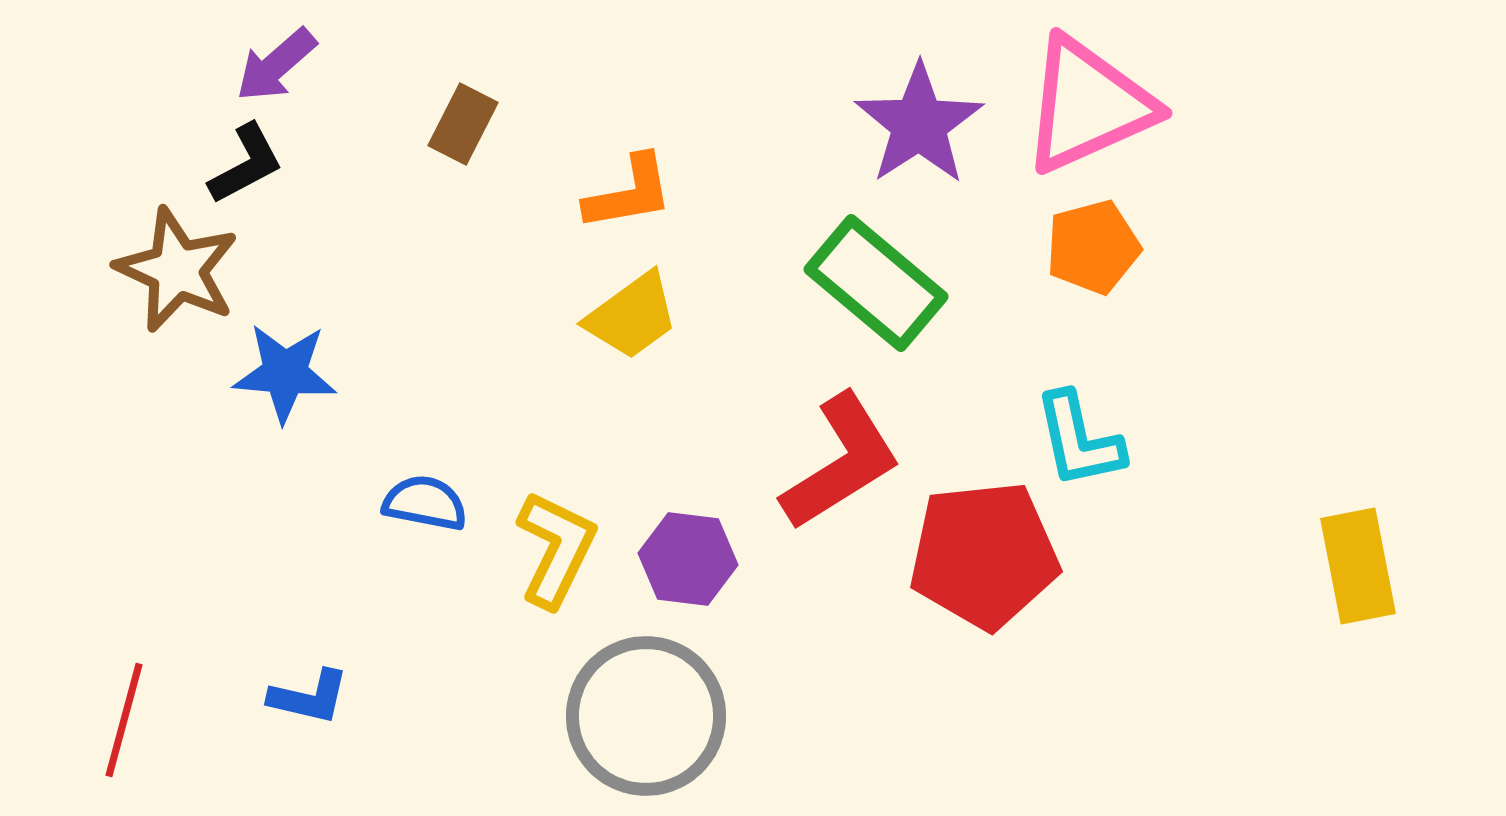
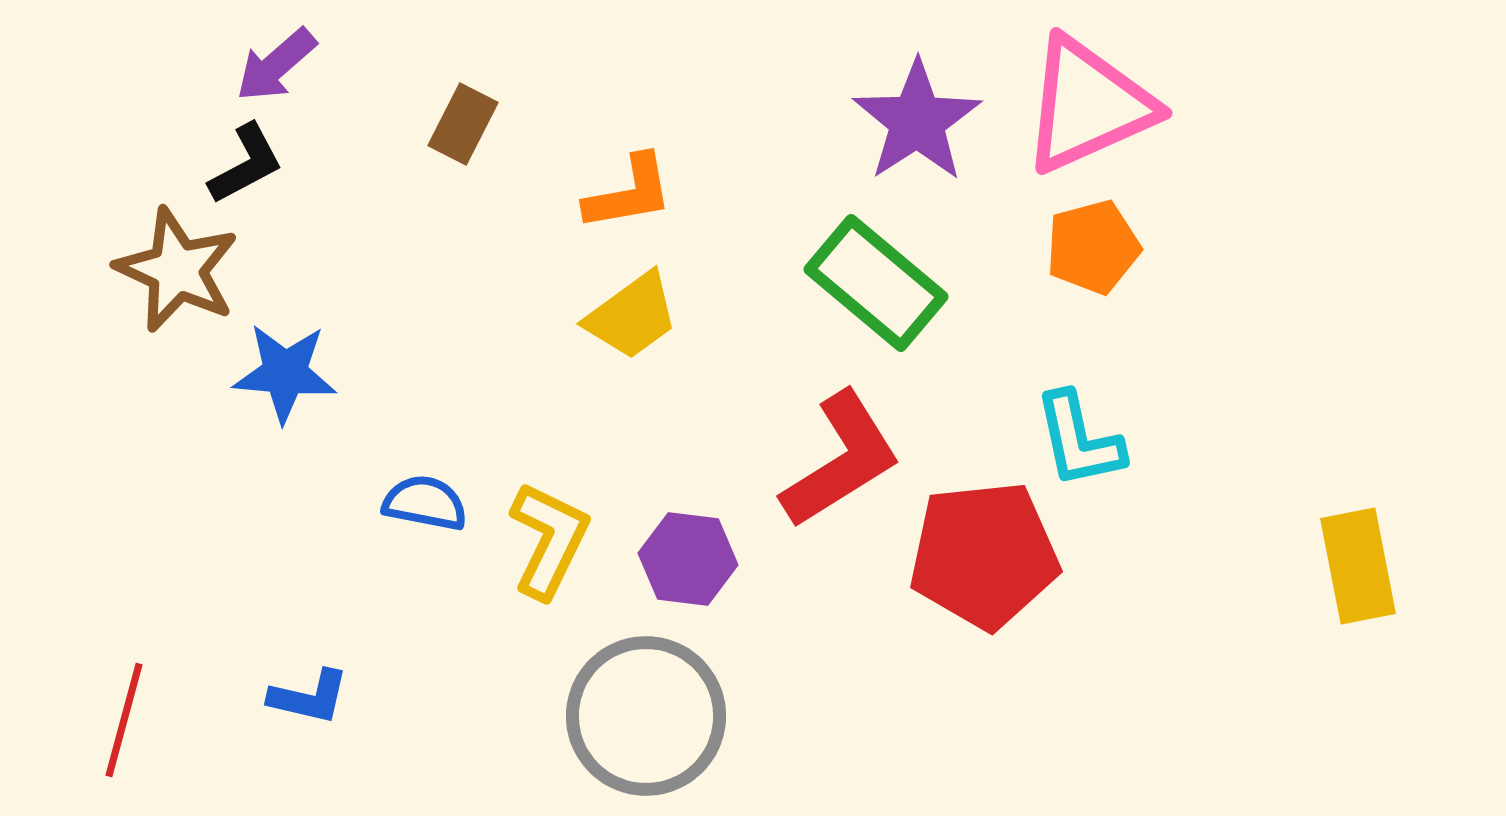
purple star: moved 2 px left, 3 px up
red L-shape: moved 2 px up
yellow L-shape: moved 7 px left, 9 px up
